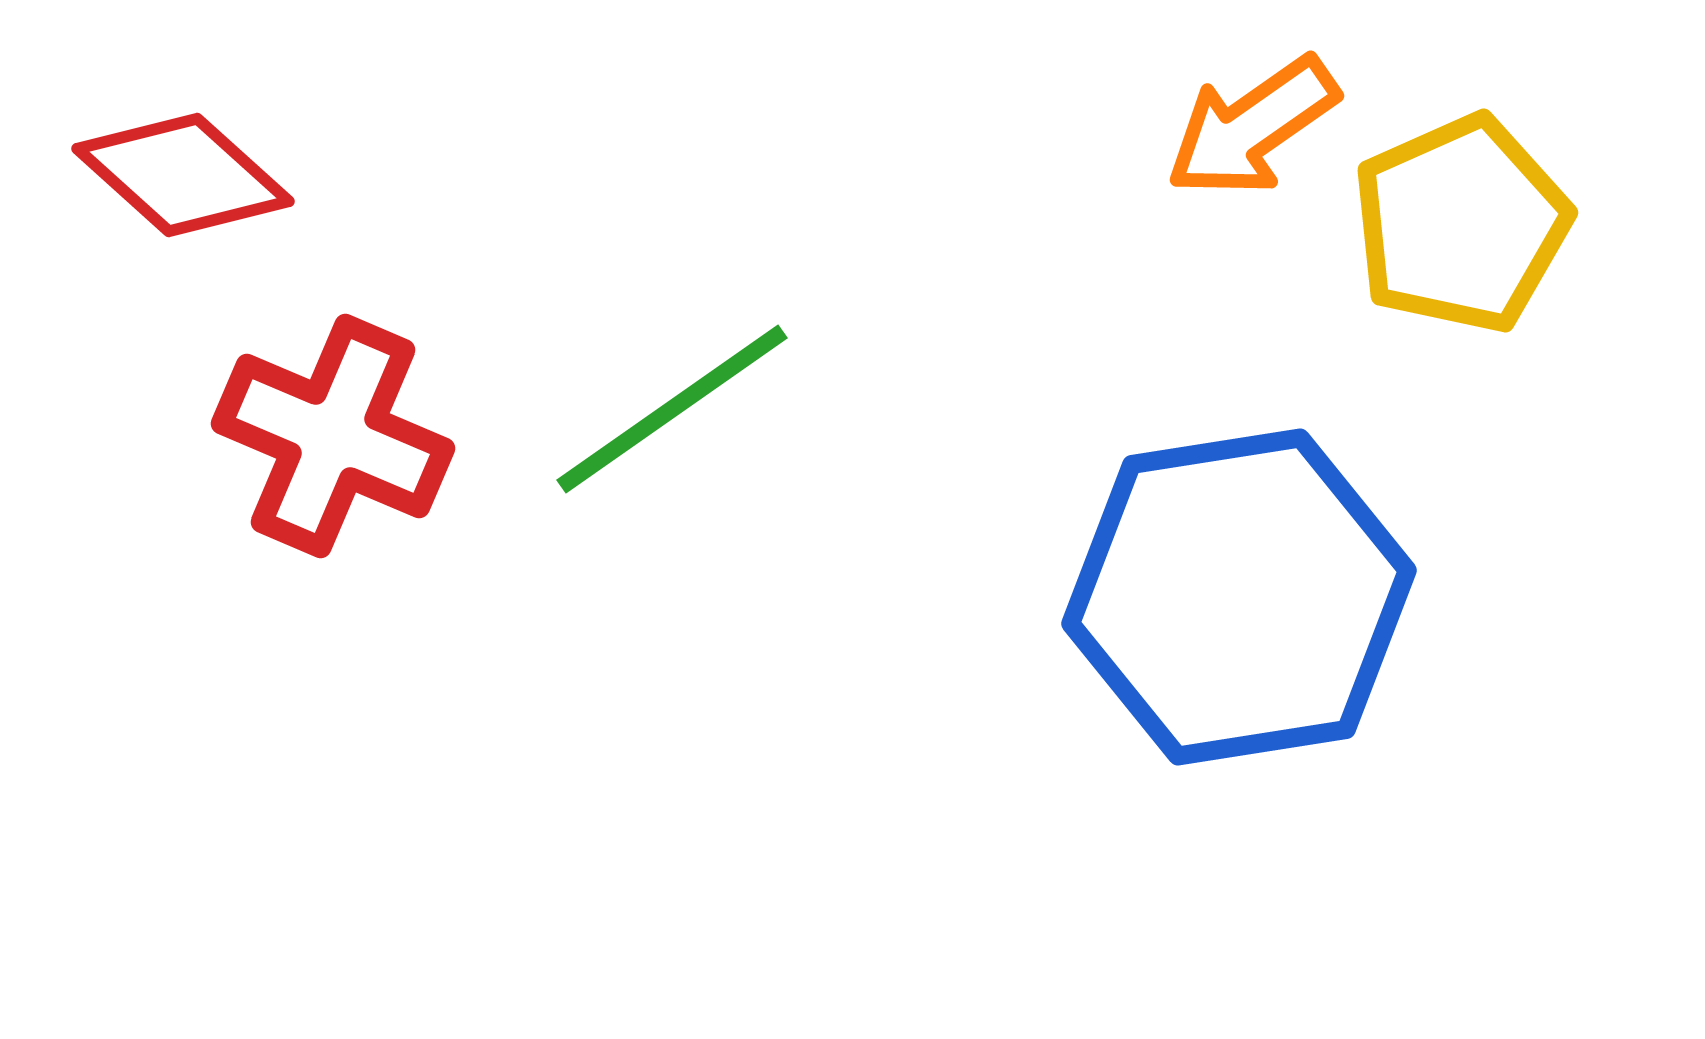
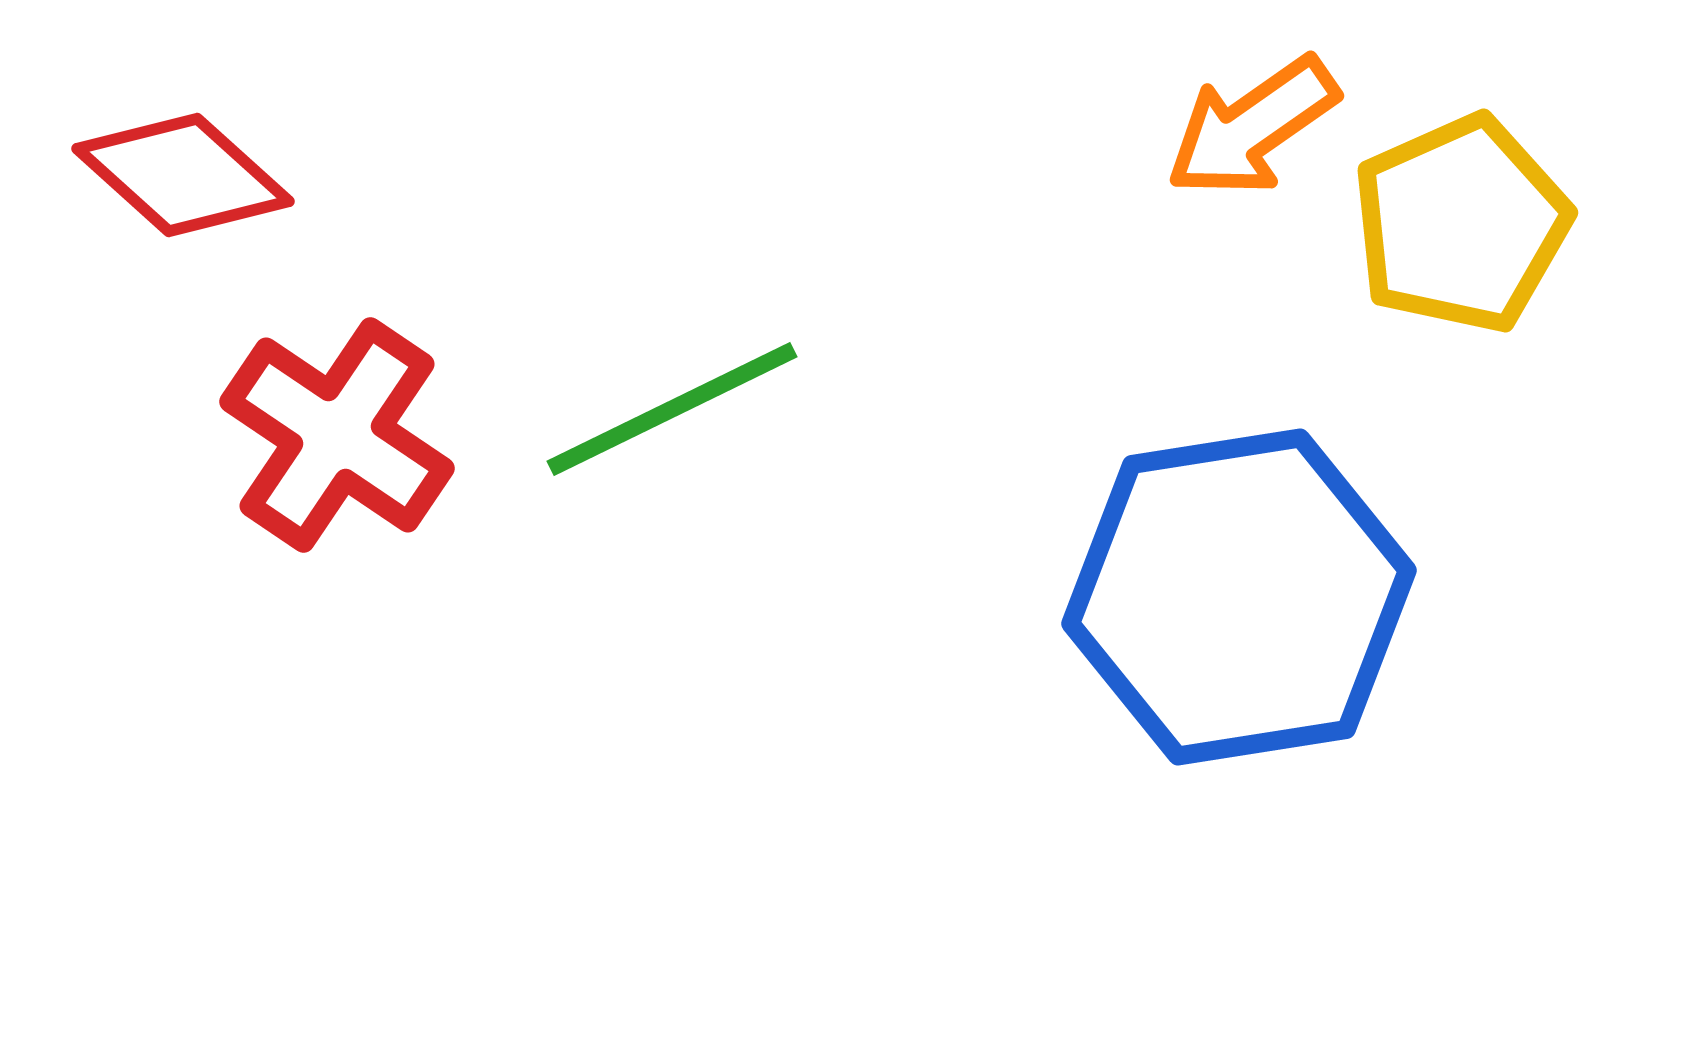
green line: rotated 9 degrees clockwise
red cross: moved 4 px right, 1 px up; rotated 11 degrees clockwise
